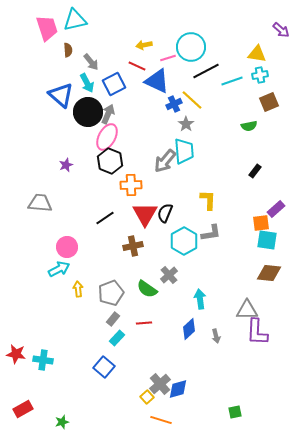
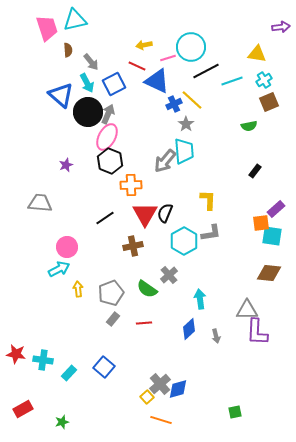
purple arrow at (281, 30): moved 3 px up; rotated 48 degrees counterclockwise
cyan cross at (260, 75): moved 4 px right, 5 px down; rotated 21 degrees counterclockwise
cyan square at (267, 240): moved 5 px right, 4 px up
cyan rectangle at (117, 338): moved 48 px left, 35 px down
